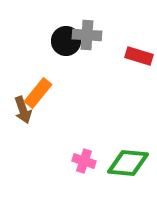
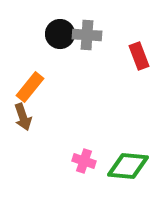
black circle: moved 6 px left, 7 px up
red rectangle: rotated 52 degrees clockwise
orange rectangle: moved 8 px left, 6 px up
brown arrow: moved 7 px down
green diamond: moved 3 px down
